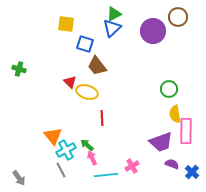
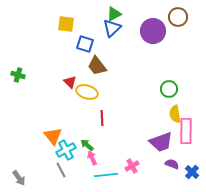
green cross: moved 1 px left, 6 px down
